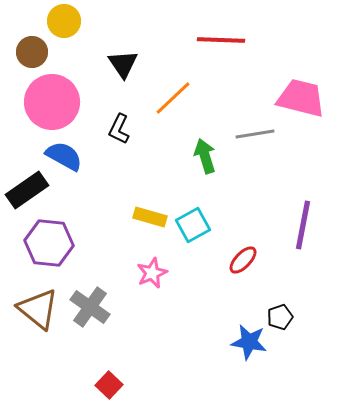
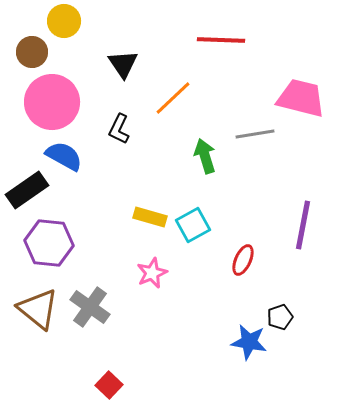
red ellipse: rotated 20 degrees counterclockwise
